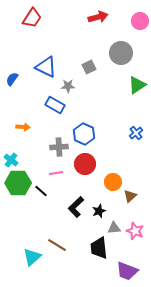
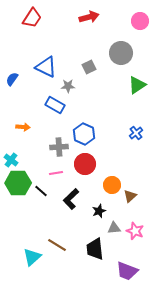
red arrow: moved 9 px left
orange circle: moved 1 px left, 3 px down
black L-shape: moved 5 px left, 8 px up
black trapezoid: moved 4 px left, 1 px down
